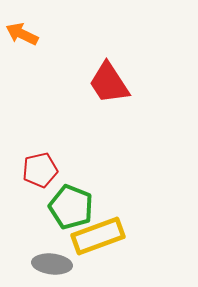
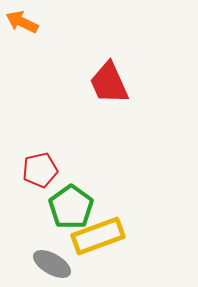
orange arrow: moved 12 px up
red trapezoid: rotated 9 degrees clockwise
green pentagon: rotated 15 degrees clockwise
gray ellipse: rotated 24 degrees clockwise
